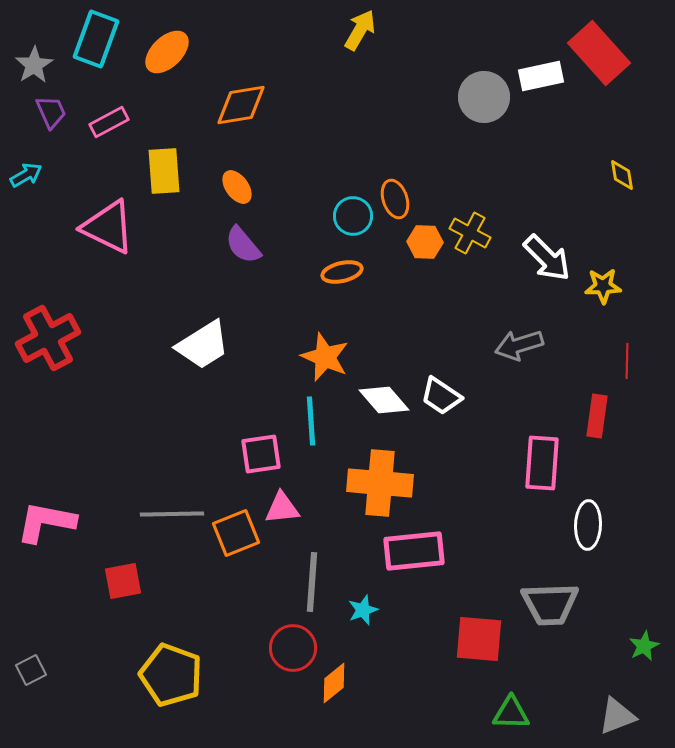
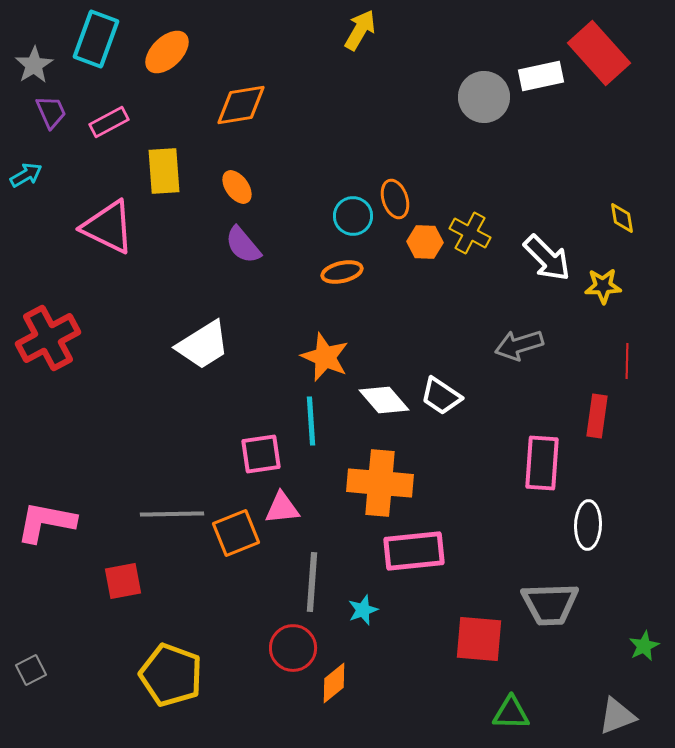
yellow diamond at (622, 175): moved 43 px down
